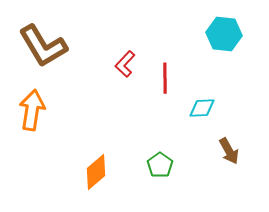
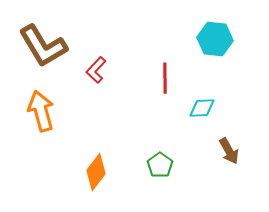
cyan hexagon: moved 9 px left, 5 px down
red L-shape: moved 29 px left, 6 px down
orange arrow: moved 9 px right, 1 px down; rotated 24 degrees counterclockwise
orange diamond: rotated 12 degrees counterclockwise
